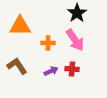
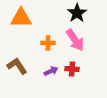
orange triangle: moved 1 px right, 8 px up
